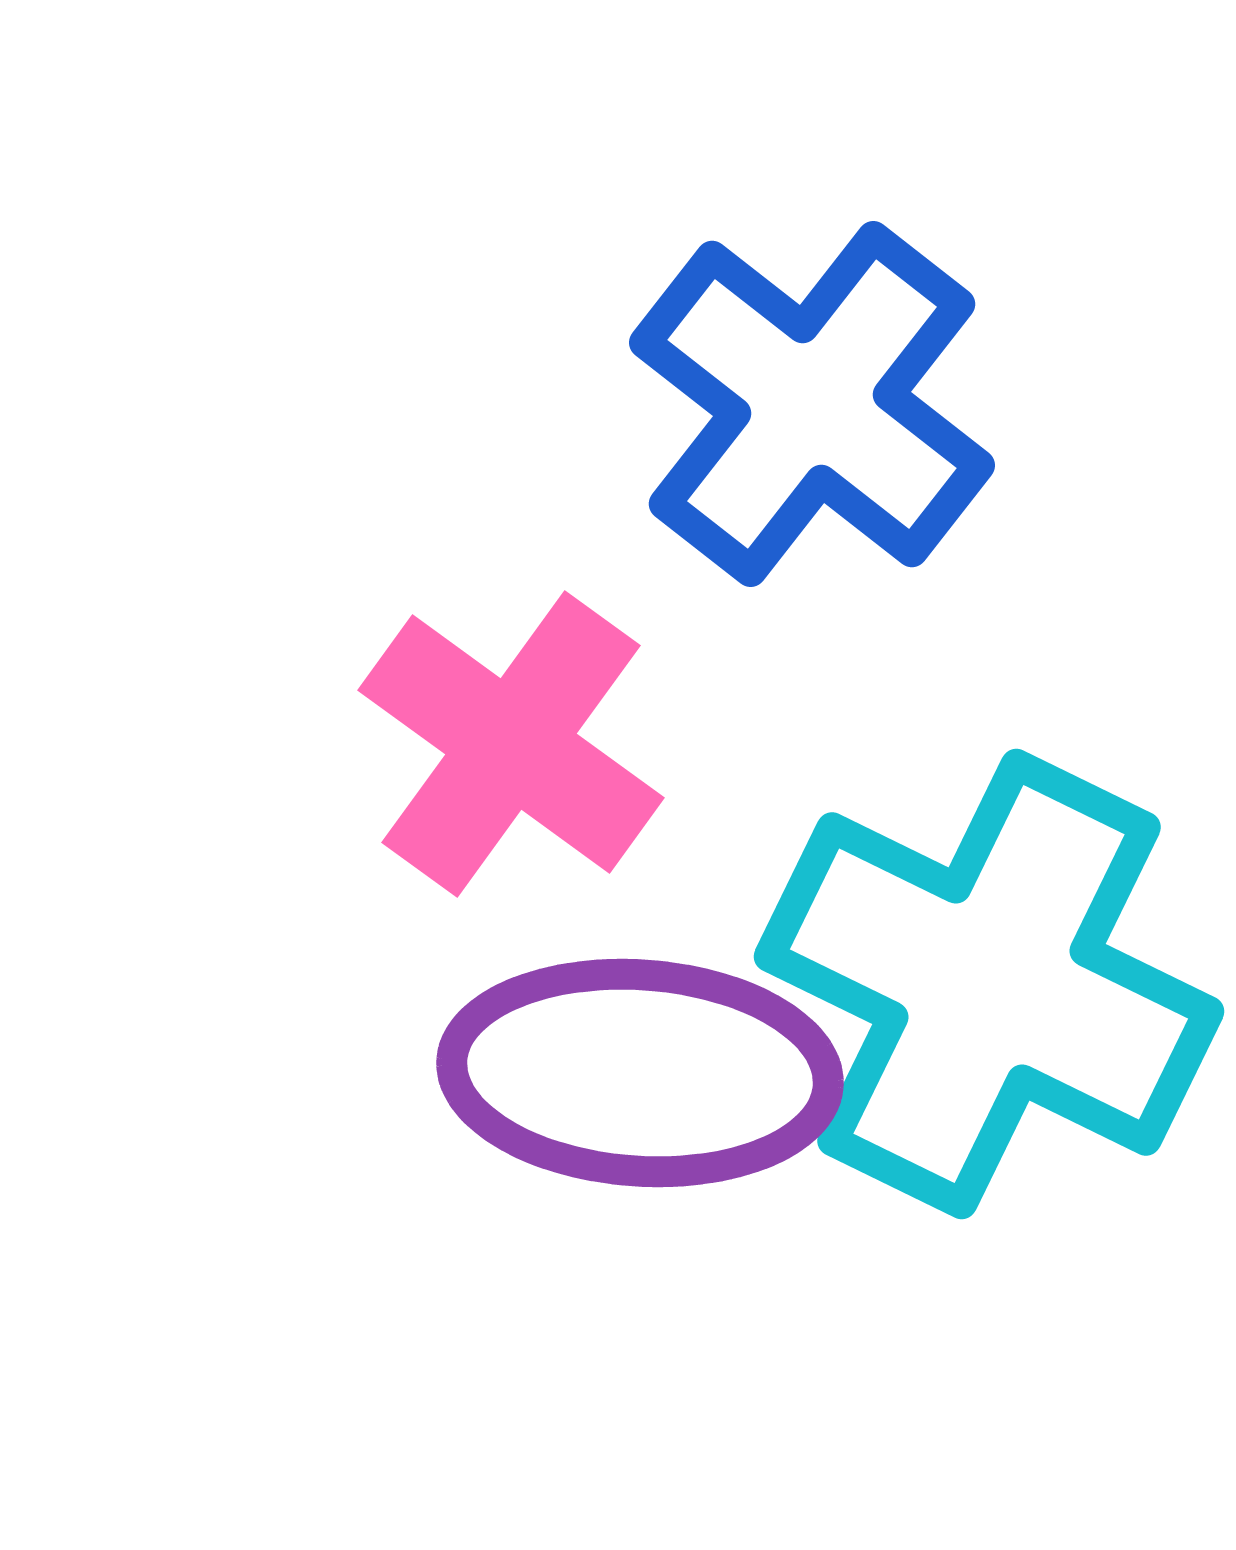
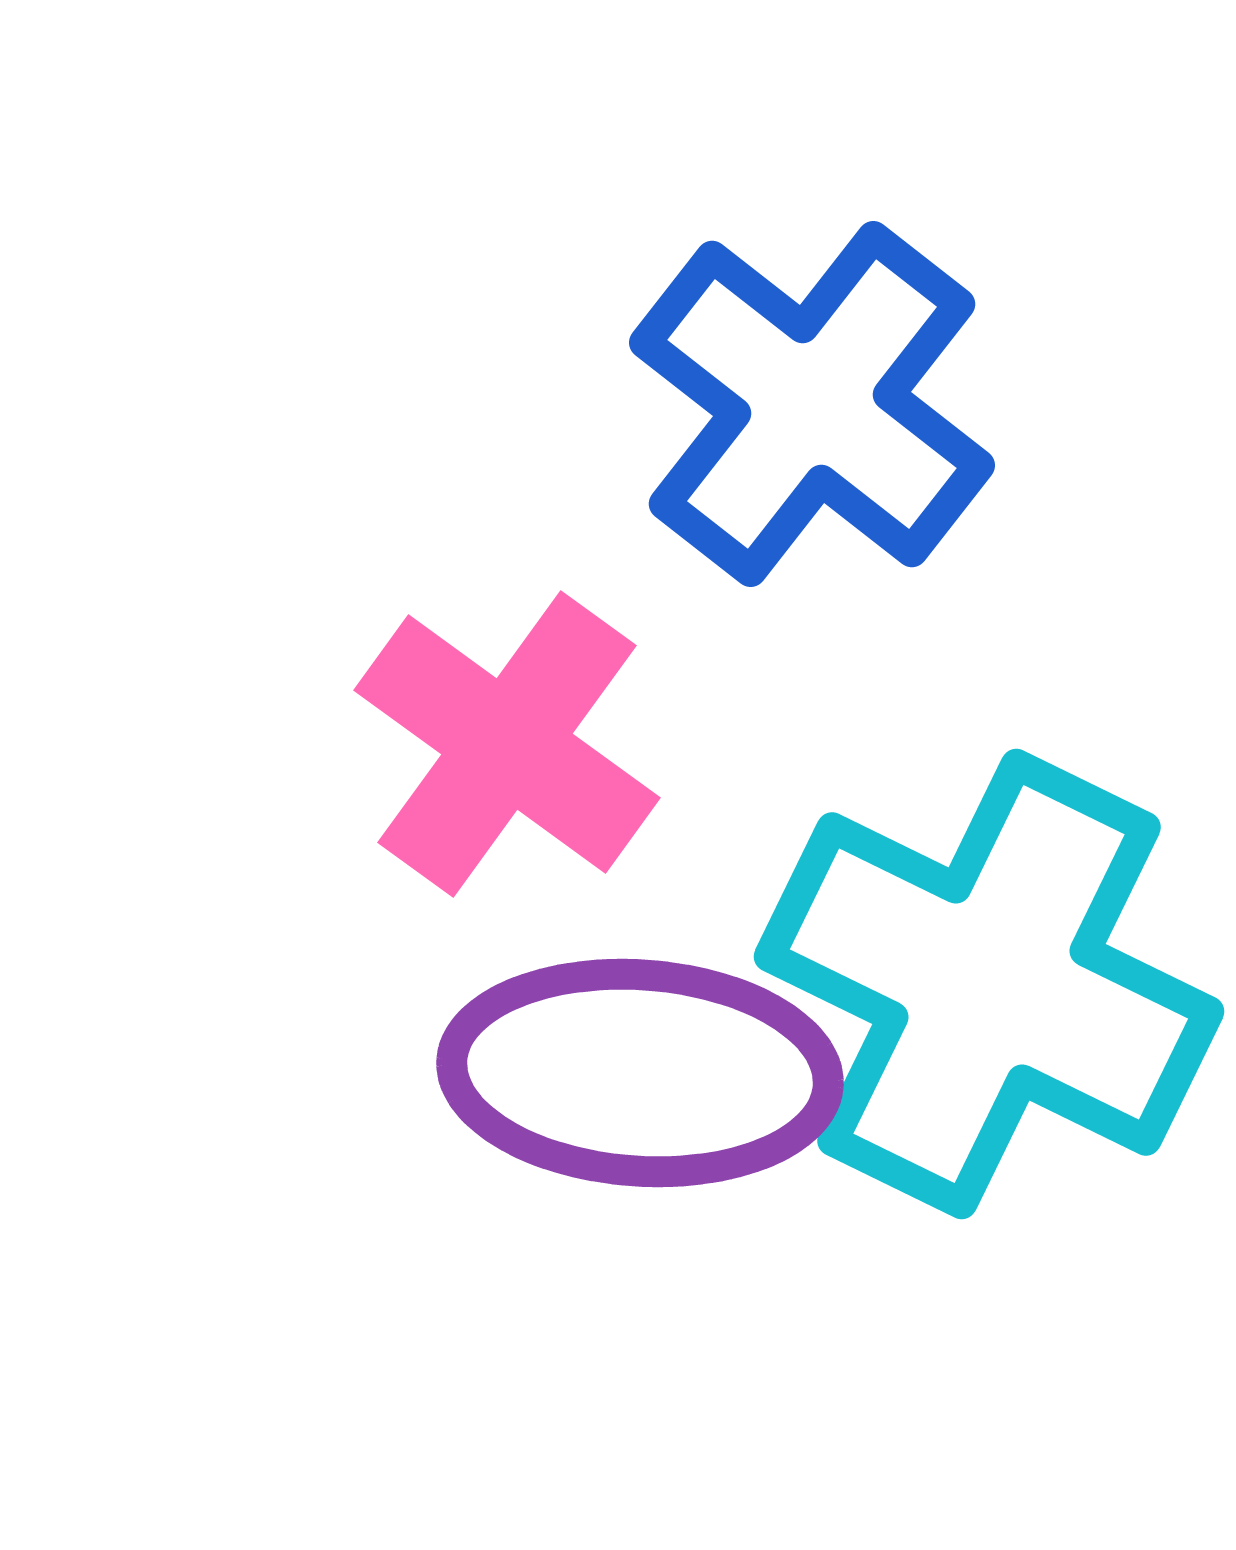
pink cross: moved 4 px left
